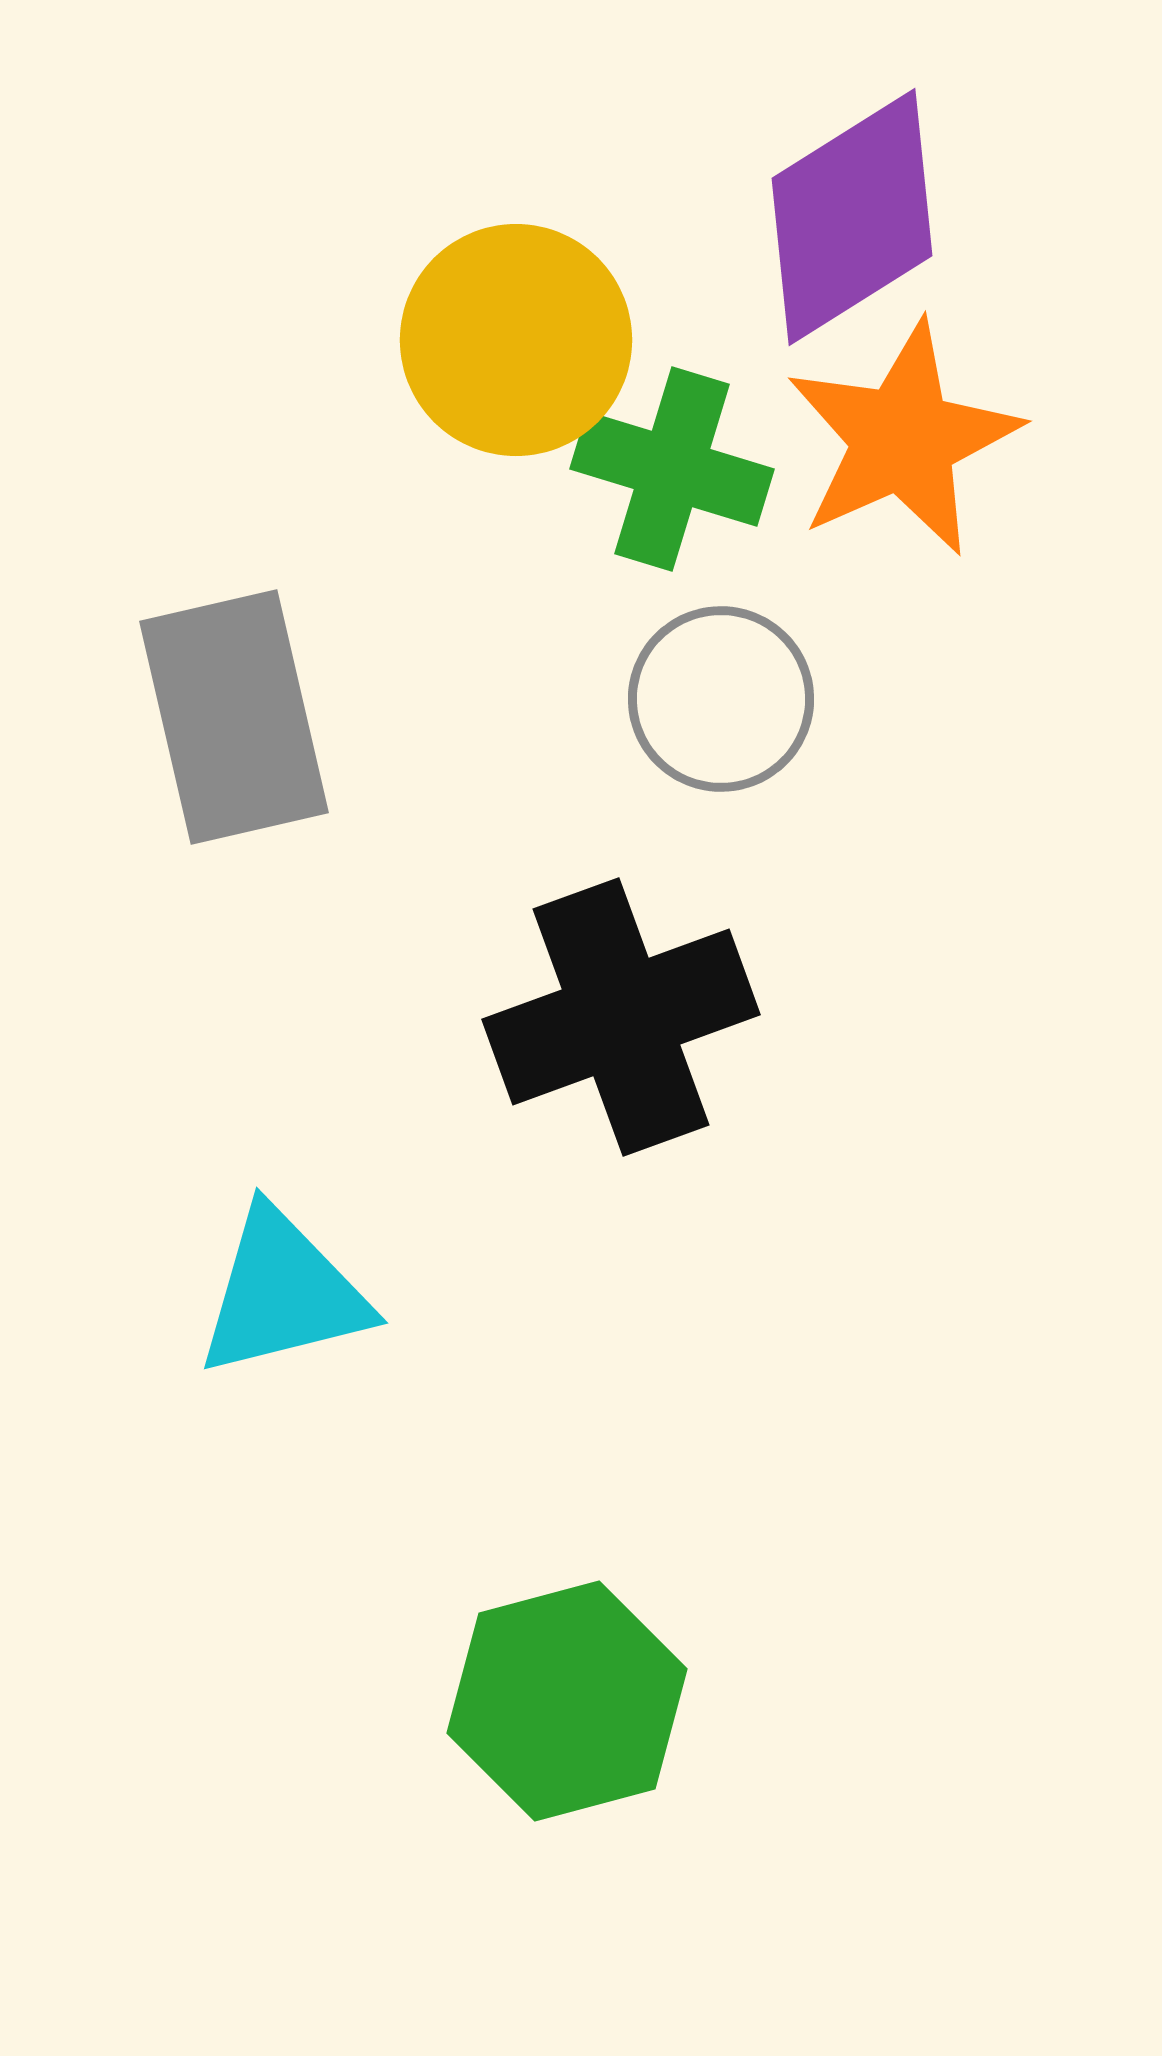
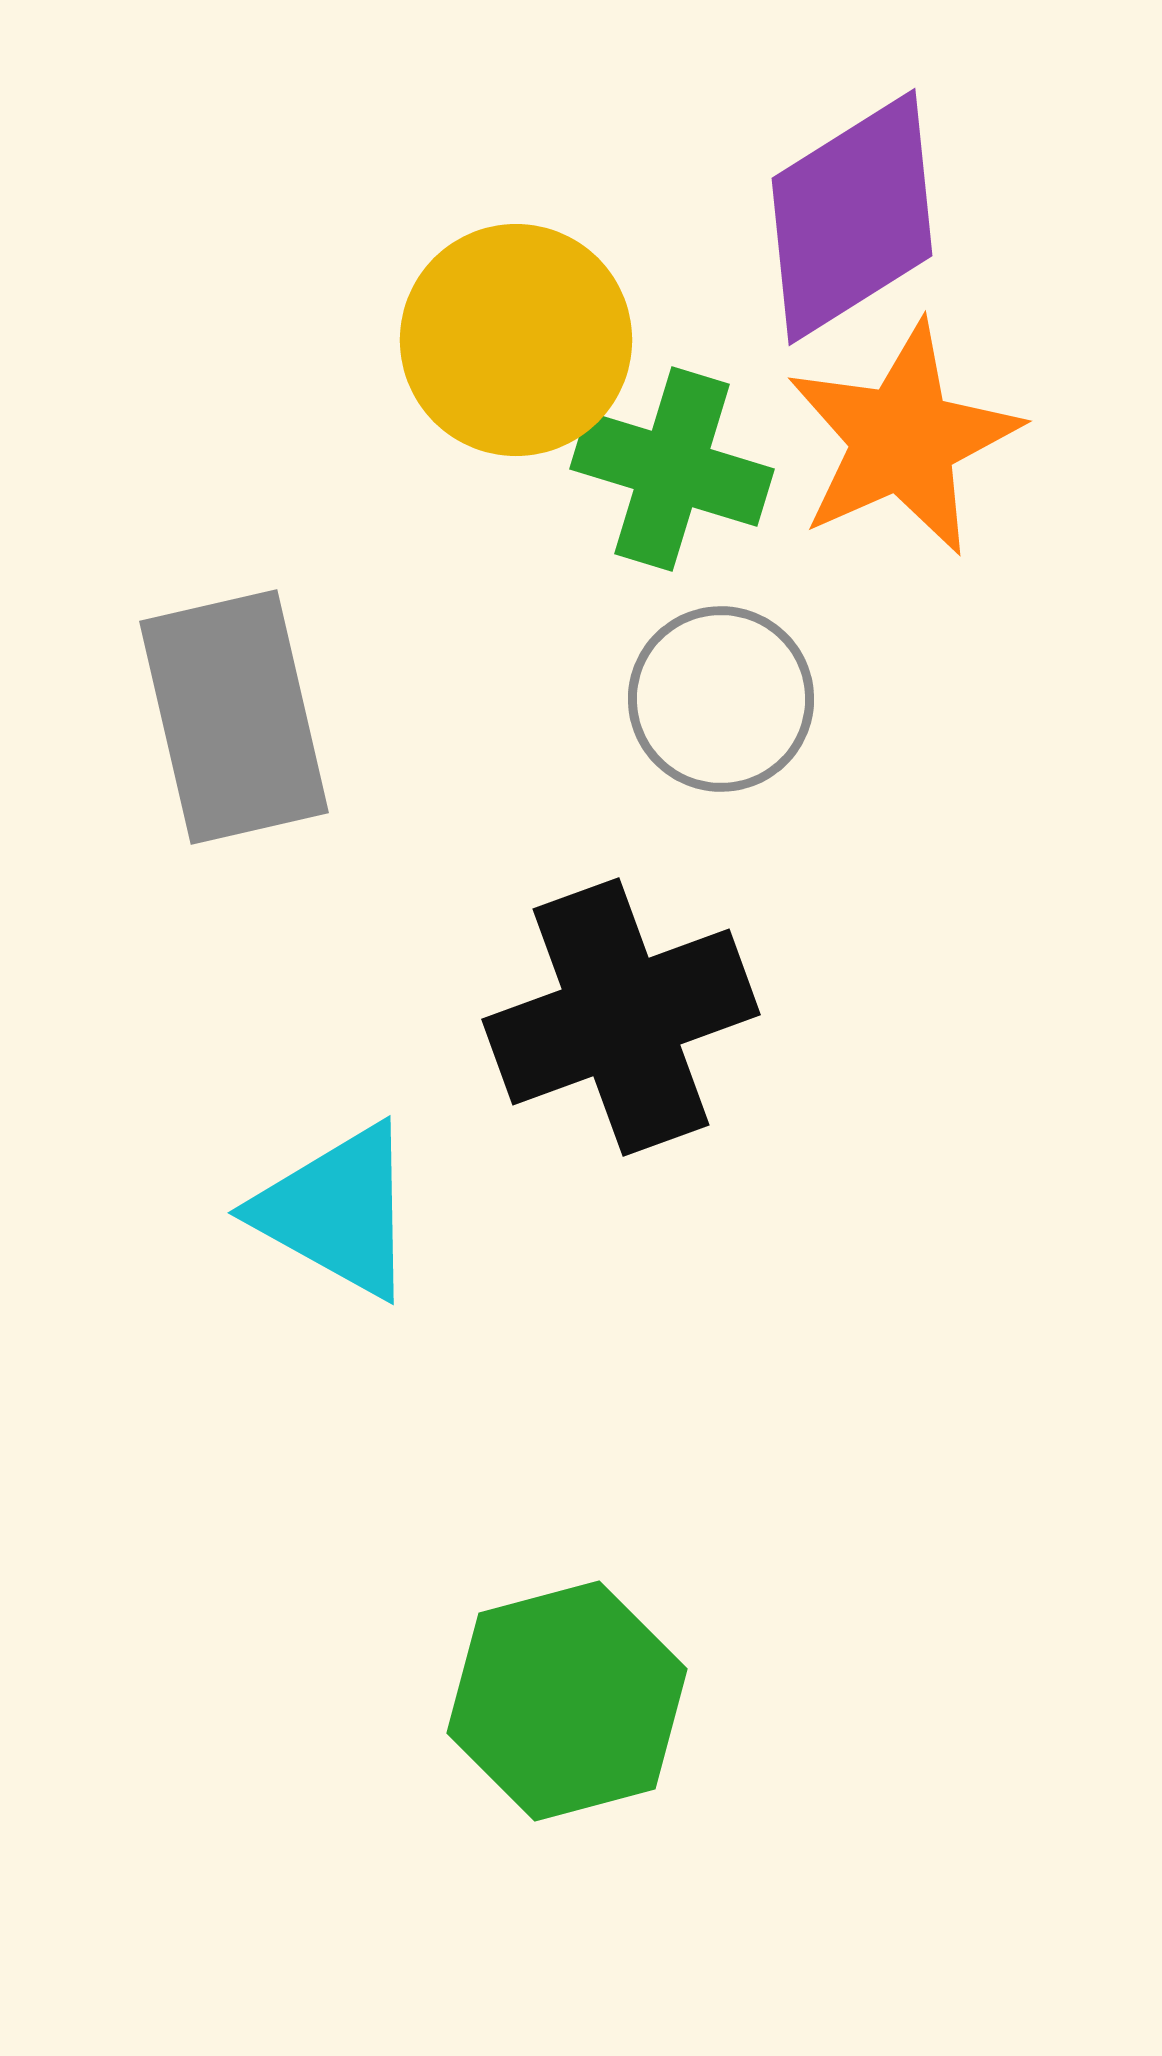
cyan triangle: moved 54 px right, 82 px up; rotated 43 degrees clockwise
